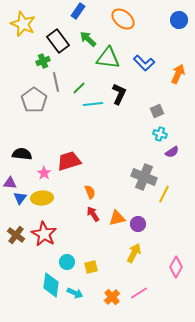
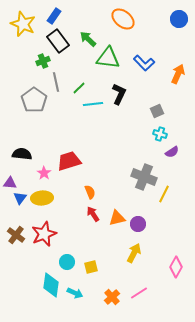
blue rectangle: moved 24 px left, 5 px down
blue circle: moved 1 px up
red star: rotated 20 degrees clockwise
